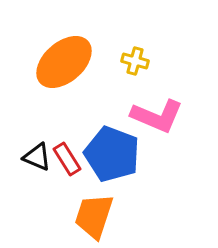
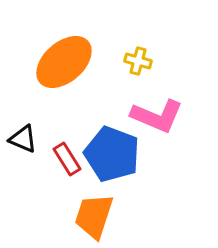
yellow cross: moved 3 px right
black triangle: moved 14 px left, 18 px up
